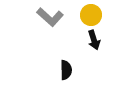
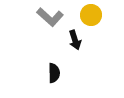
black arrow: moved 19 px left
black semicircle: moved 12 px left, 3 px down
